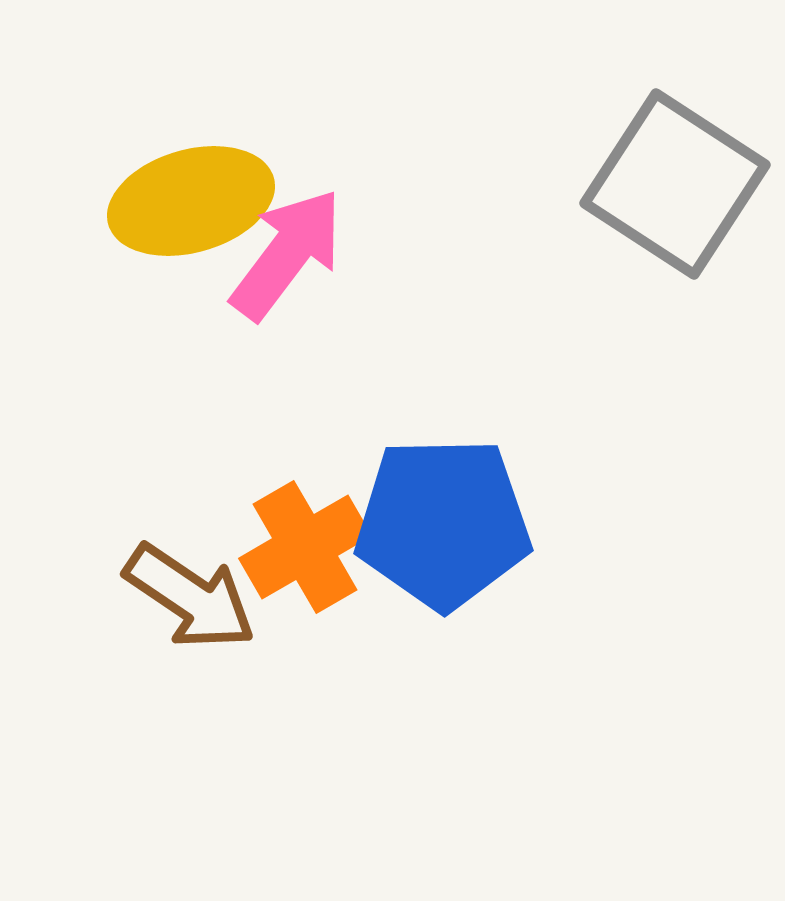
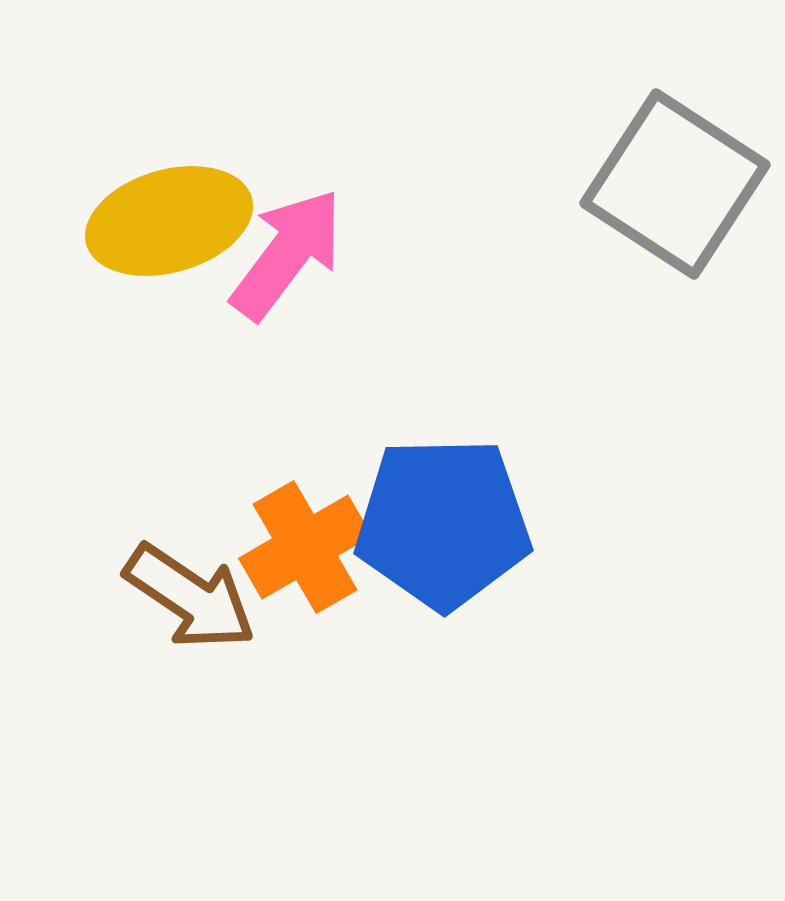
yellow ellipse: moved 22 px left, 20 px down
